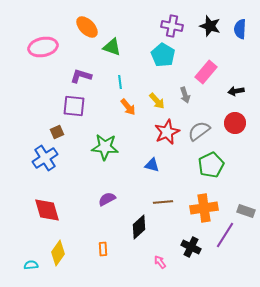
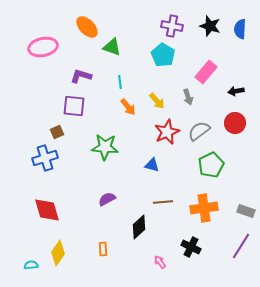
gray arrow: moved 3 px right, 2 px down
blue cross: rotated 15 degrees clockwise
purple line: moved 16 px right, 11 px down
